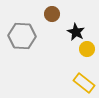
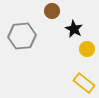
brown circle: moved 3 px up
black star: moved 2 px left, 3 px up
gray hexagon: rotated 8 degrees counterclockwise
